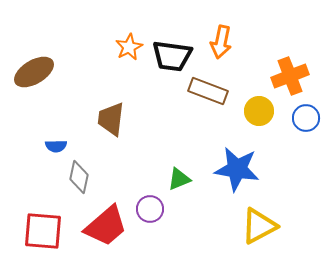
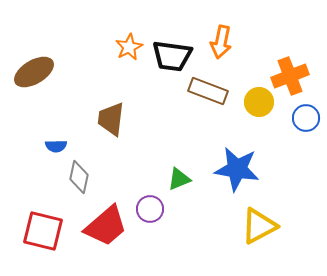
yellow circle: moved 9 px up
red square: rotated 9 degrees clockwise
